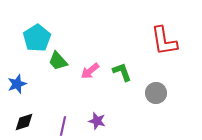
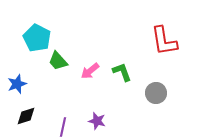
cyan pentagon: rotated 12 degrees counterclockwise
black diamond: moved 2 px right, 6 px up
purple line: moved 1 px down
